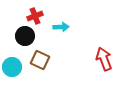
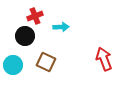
brown square: moved 6 px right, 2 px down
cyan circle: moved 1 px right, 2 px up
